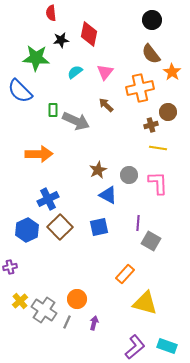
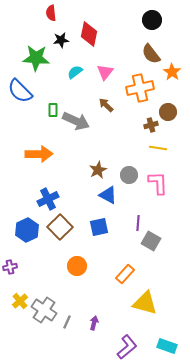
orange circle: moved 33 px up
purple L-shape: moved 8 px left
